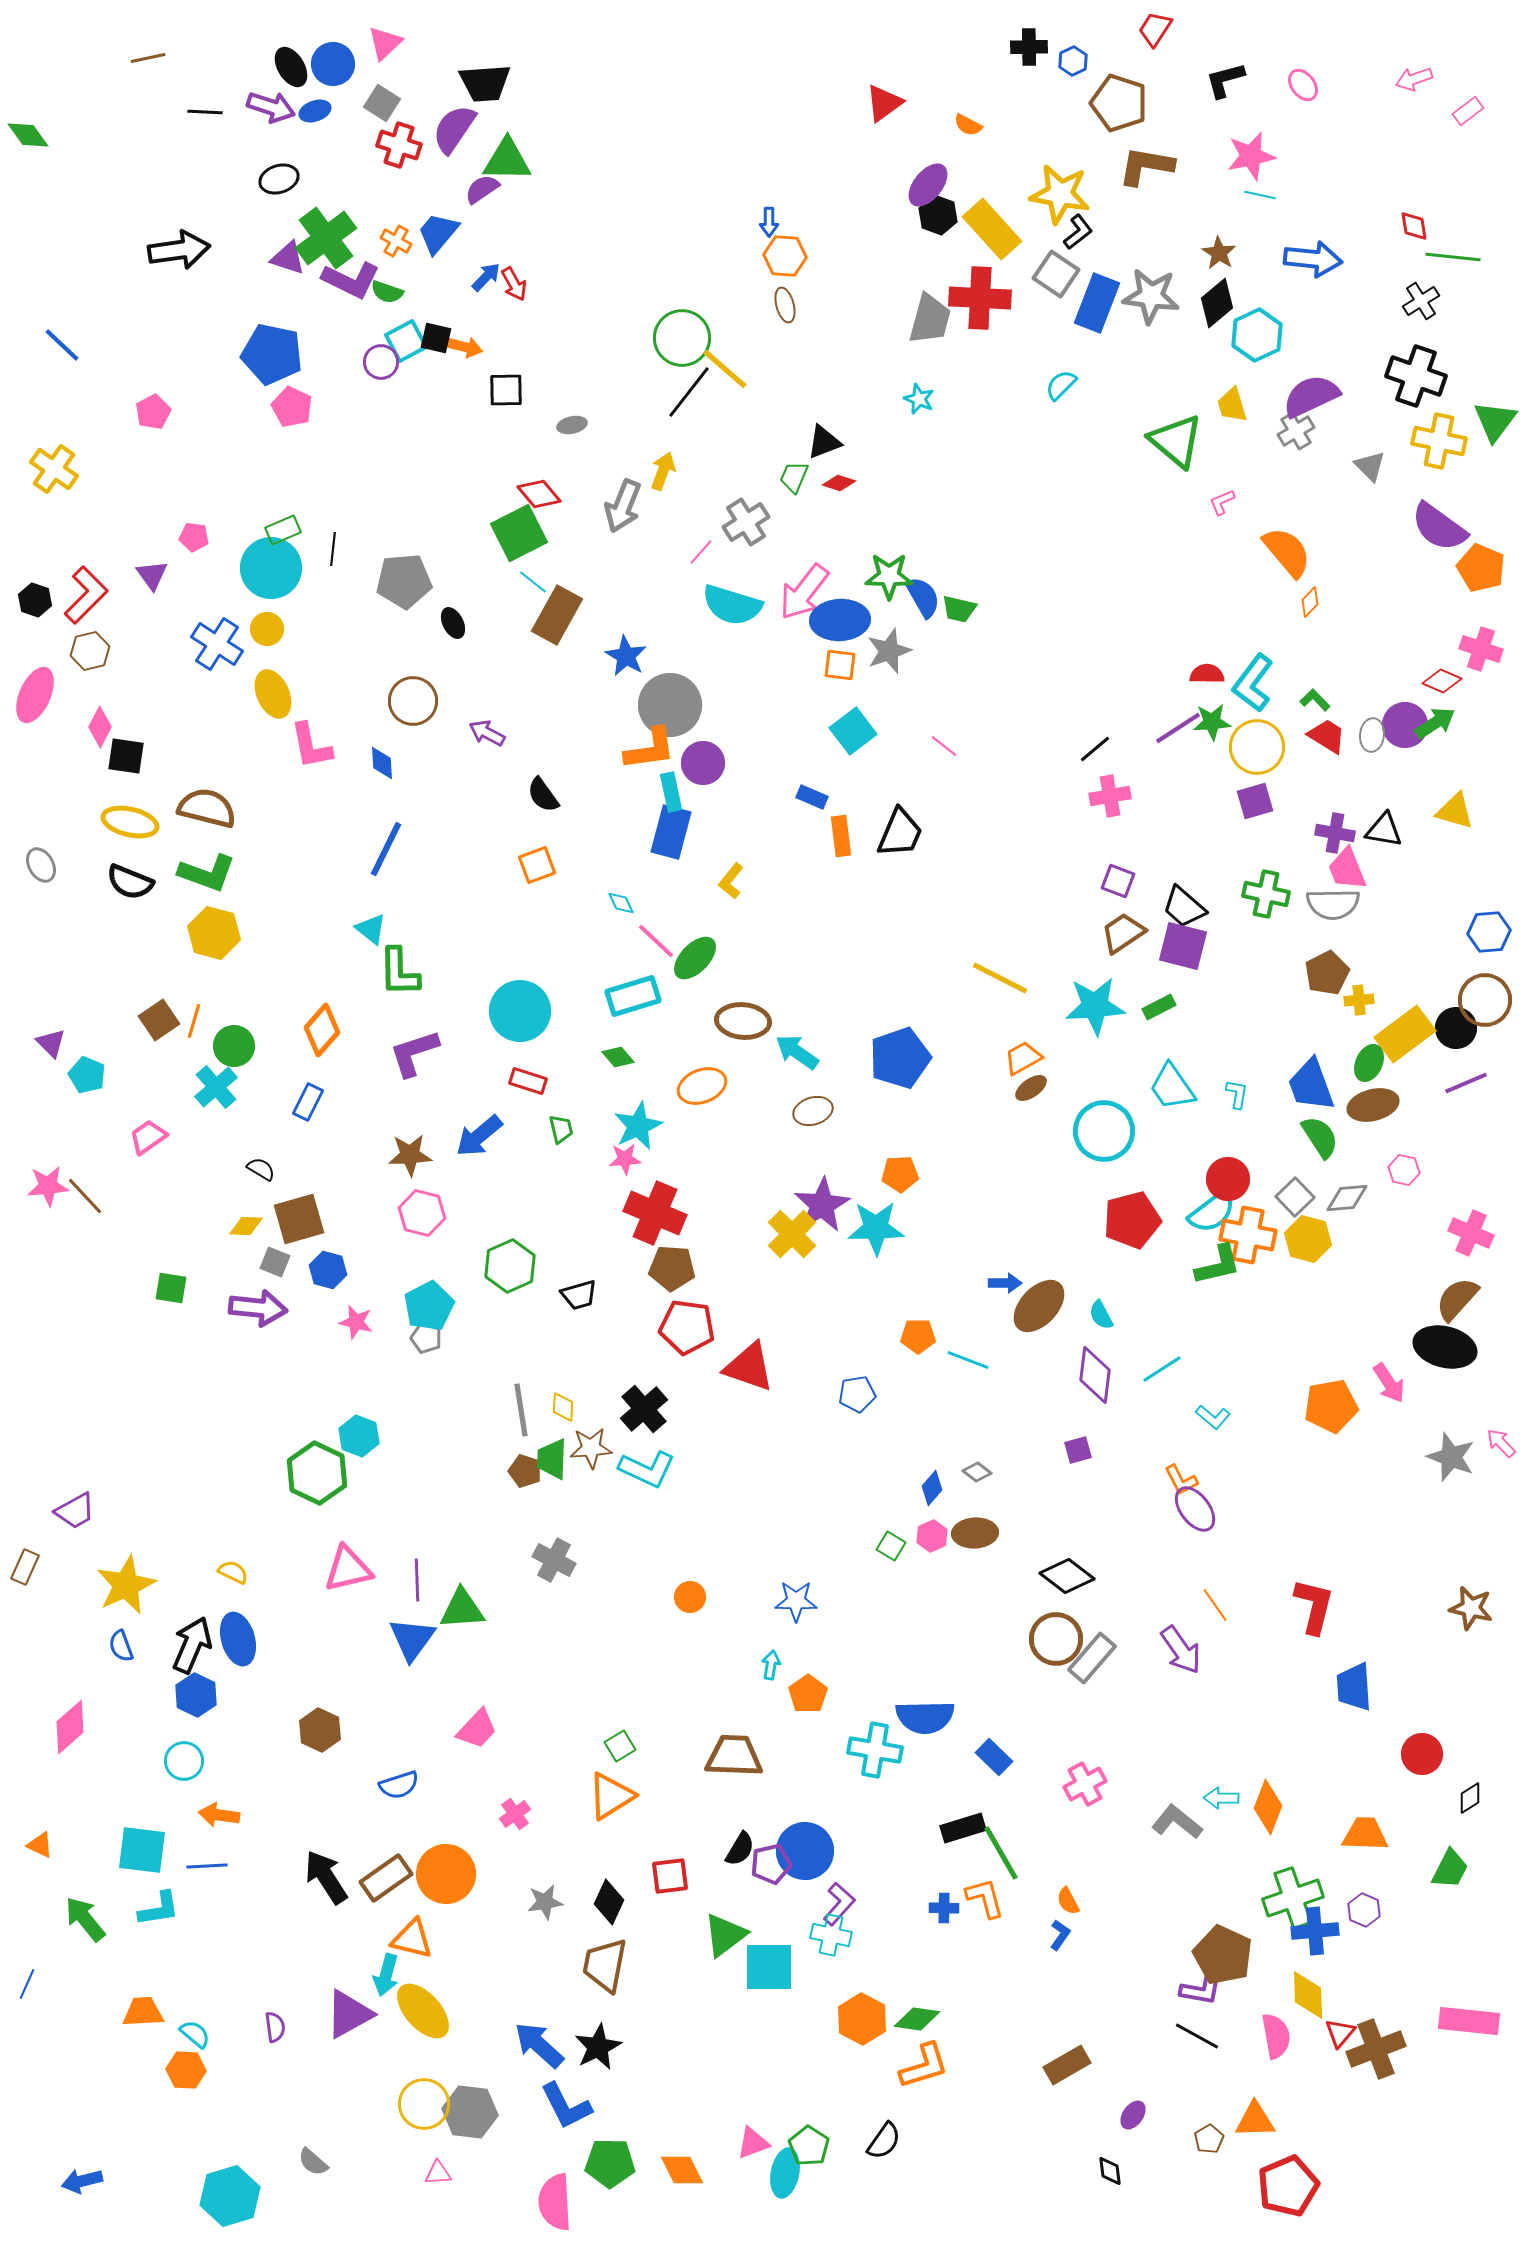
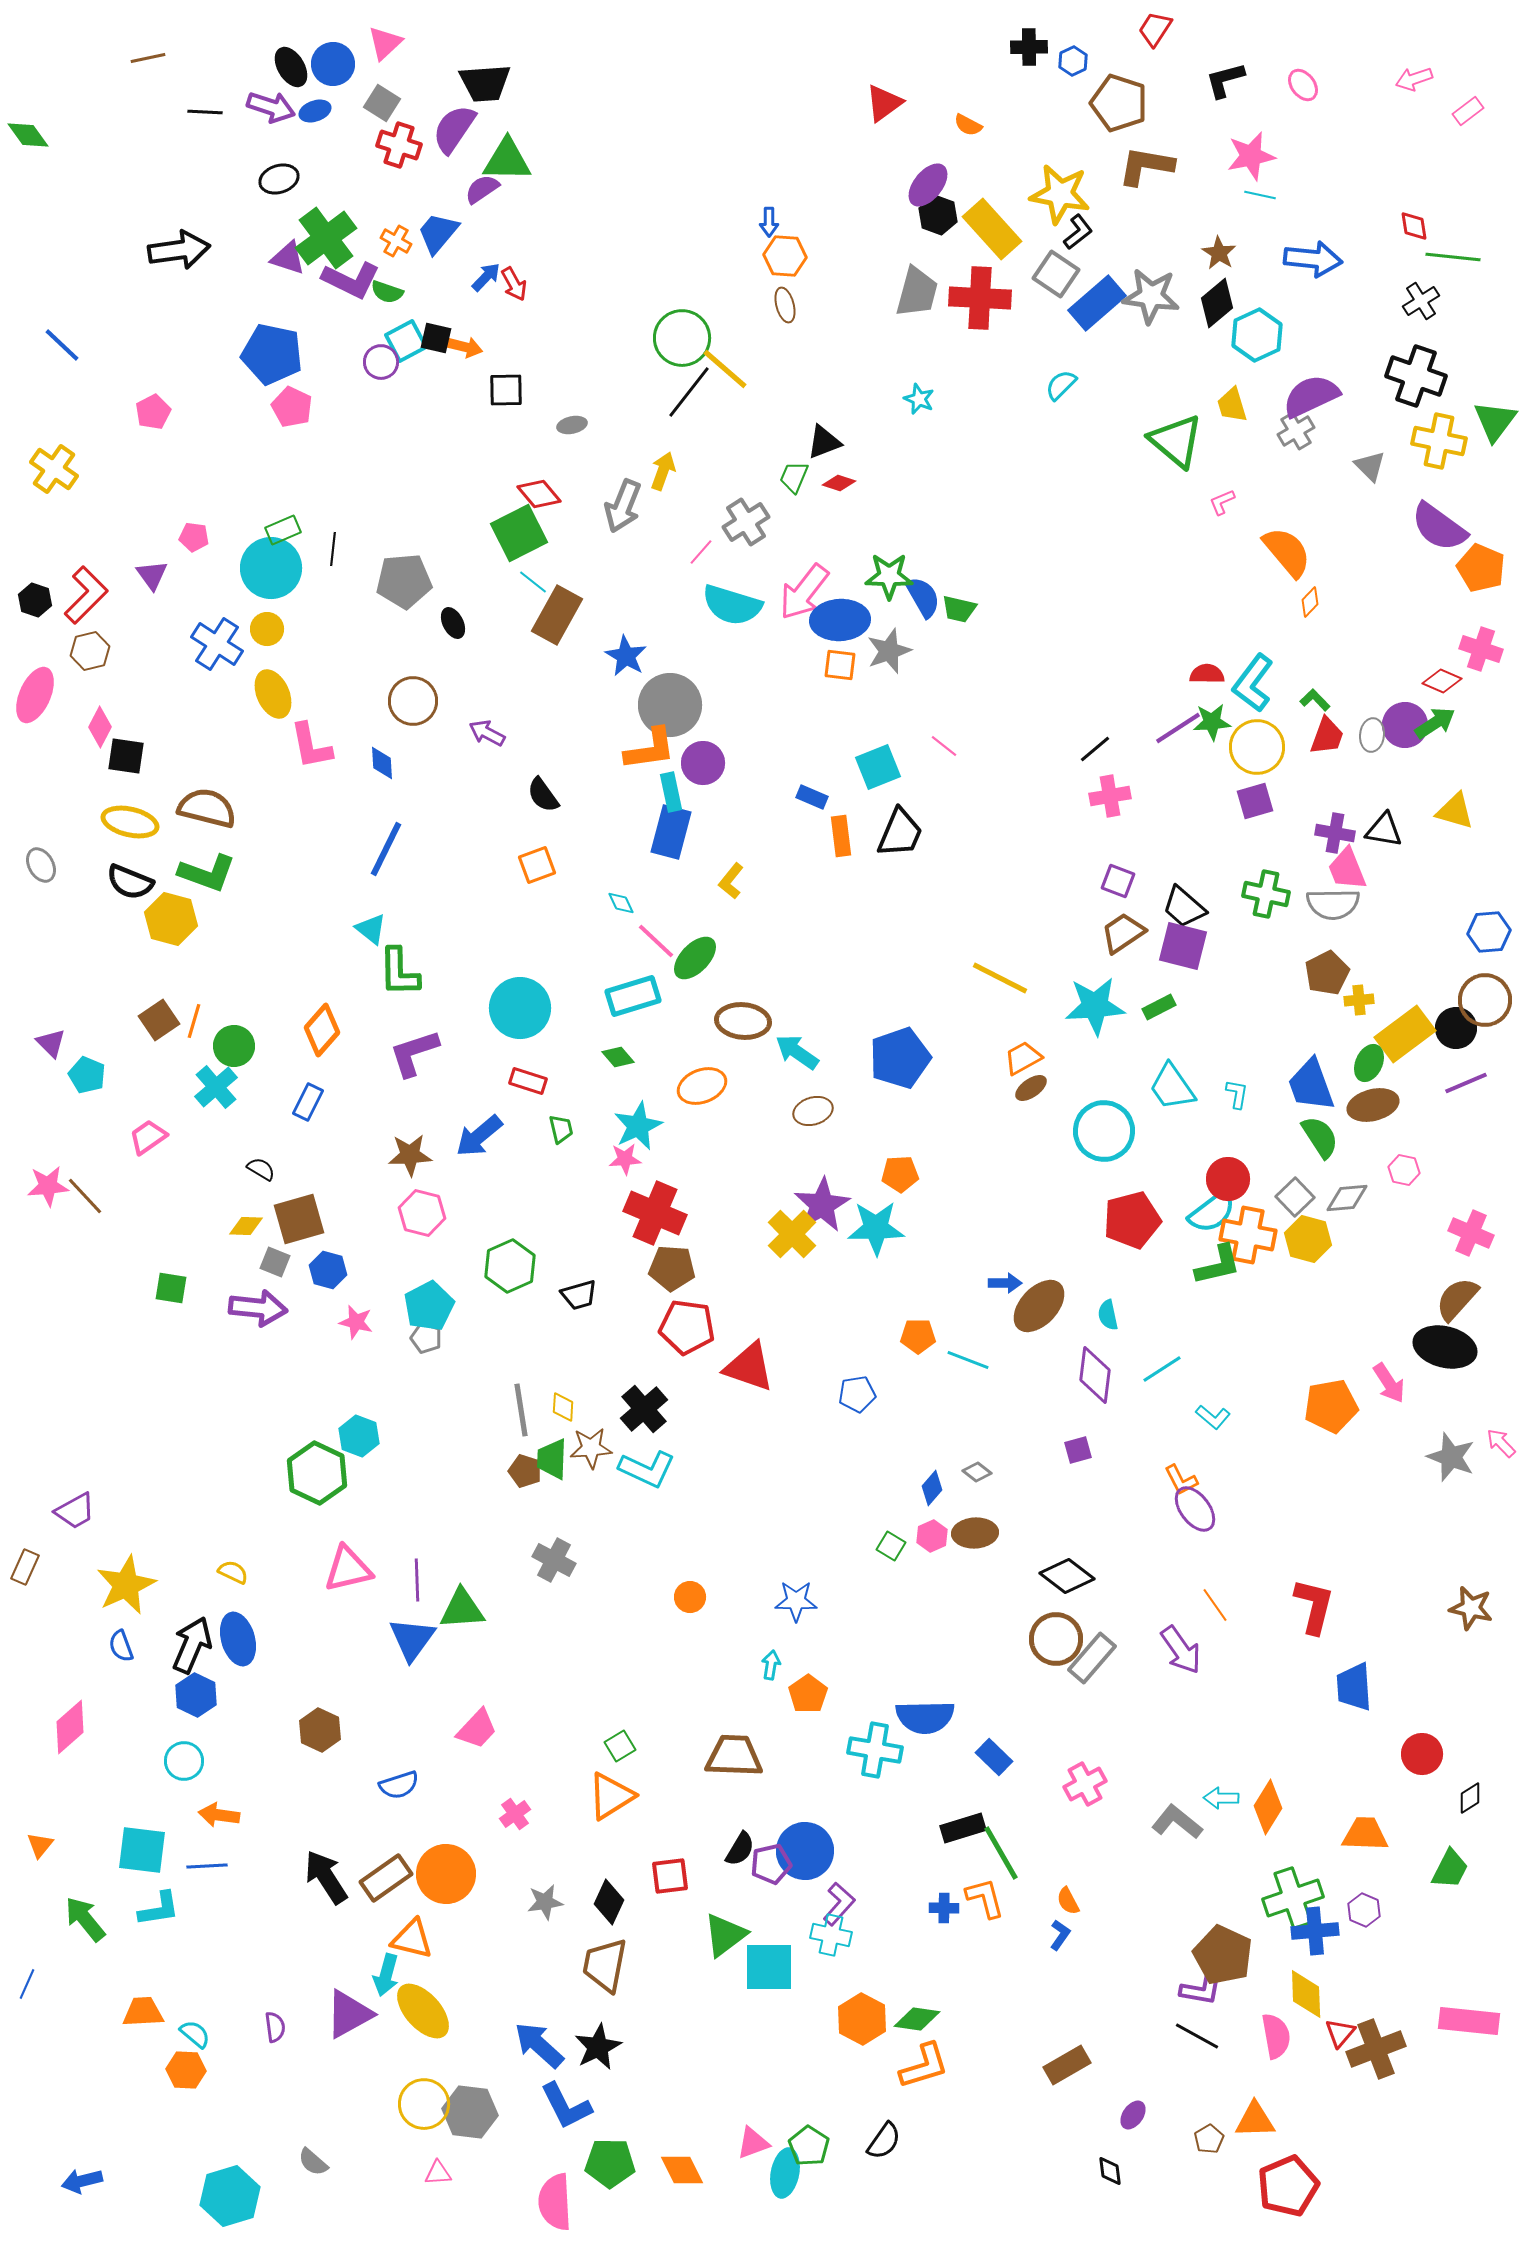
blue rectangle at (1097, 303): rotated 28 degrees clockwise
gray trapezoid at (930, 319): moved 13 px left, 27 px up
cyan square at (853, 731): moved 25 px right, 36 px down; rotated 15 degrees clockwise
red trapezoid at (1327, 736): rotated 78 degrees clockwise
yellow hexagon at (214, 933): moved 43 px left, 14 px up
cyan circle at (520, 1011): moved 3 px up
cyan semicircle at (1101, 1315): moved 7 px right; rotated 16 degrees clockwise
orange diamond at (1268, 1807): rotated 10 degrees clockwise
orange triangle at (40, 1845): rotated 44 degrees clockwise
yellow diamond at (1308, 1995): moved 2 px left, 1 px up
